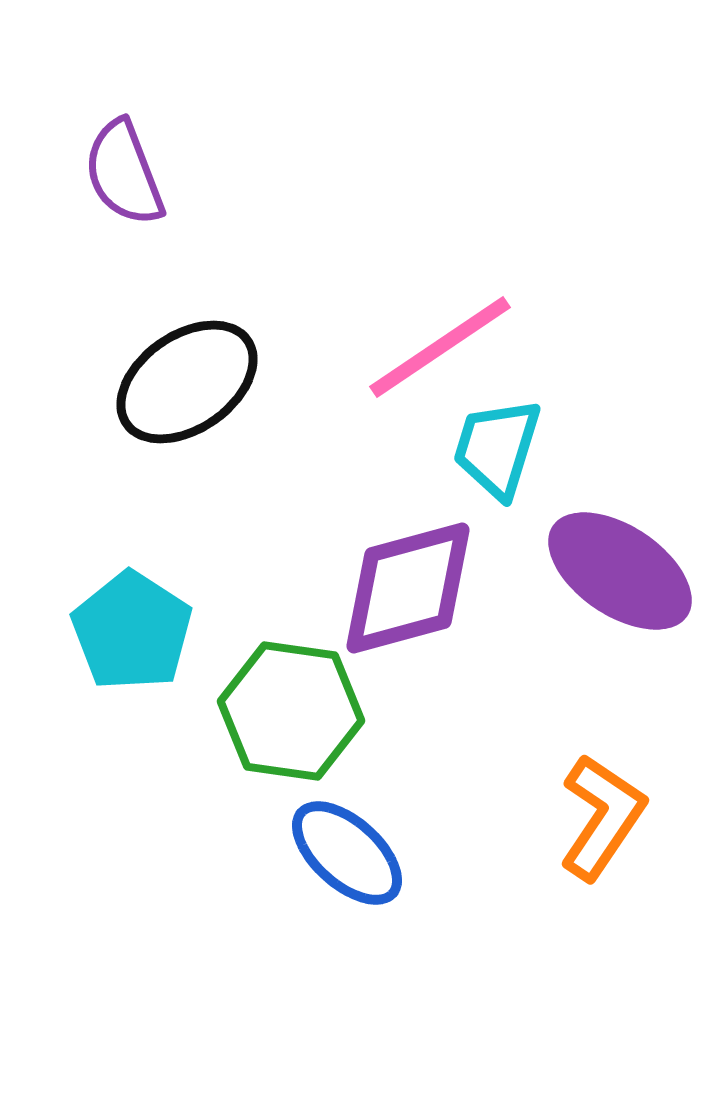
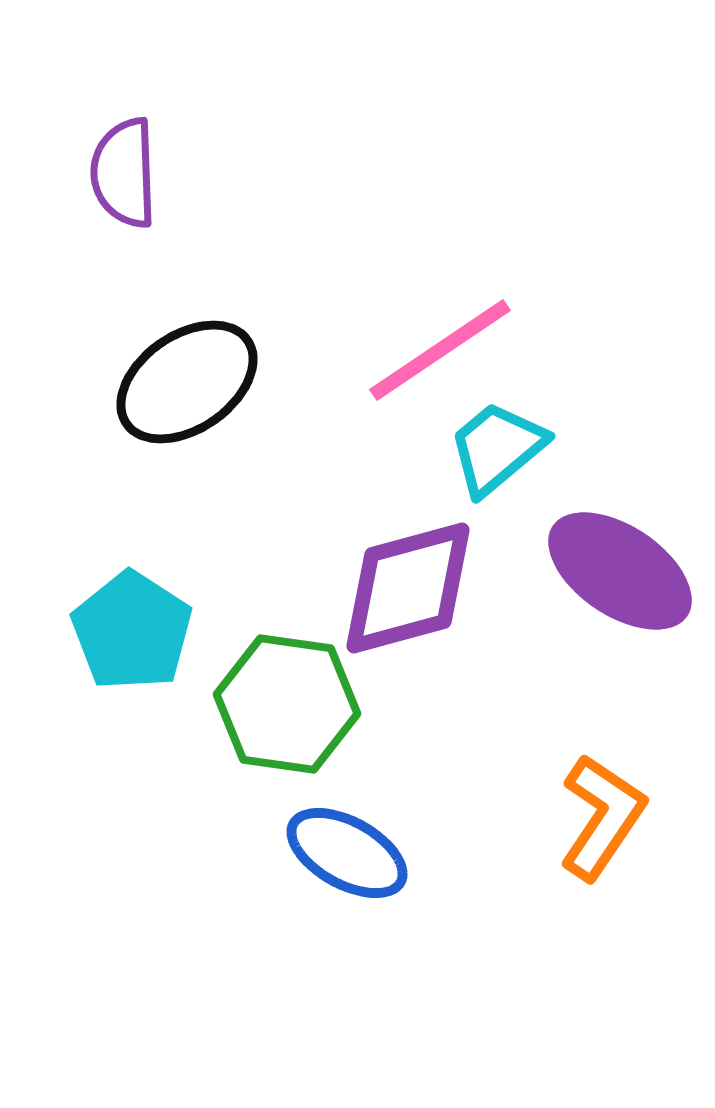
purple semicircle: rotated 19 degrees clockwise
pink line: moved 3 px down
cyan trapezoid: rotated 33 degrees clockwise
green hexagon: moved 4 px left, 7 px up
blue ellipse: rotated 13 degrees counterclockwise
